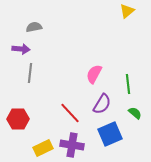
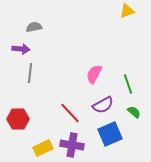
yellow triangle: rotated 21 degrees clockwise
green line: rotated 12 degrees counterclockwise
purple semicircle: moved 1 px right, 1 px down; rotated 30 degrees clockwise
green semicircle: moved 1 px left, 1 px up
